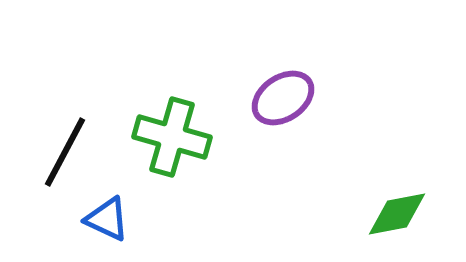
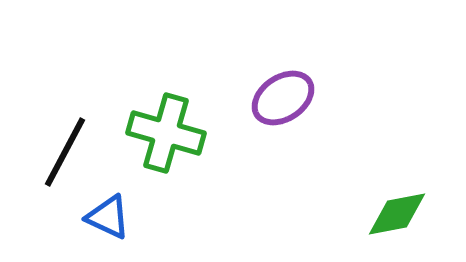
green cross: moved 6 px left, 4 px up
blue triangle: moved 1 px right, 2 px up
